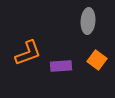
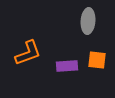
orange square: rotated 30 degrees counterclockwise
purple rectangle: moved 6 px right
